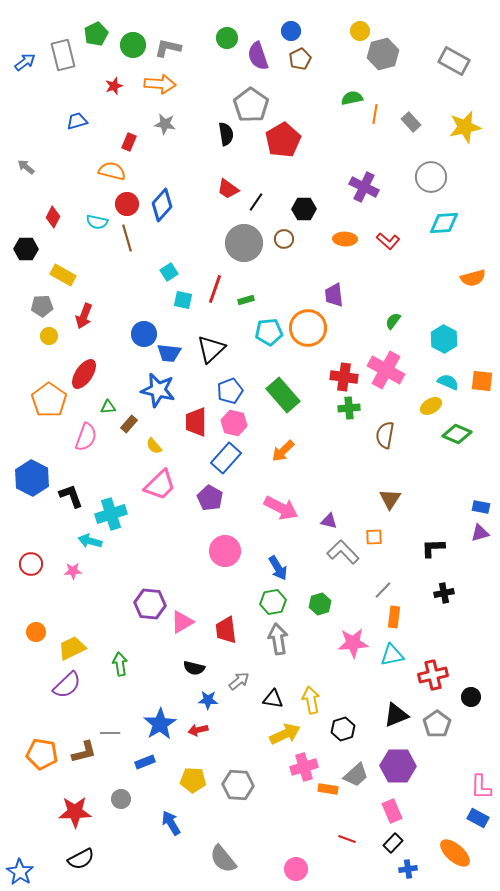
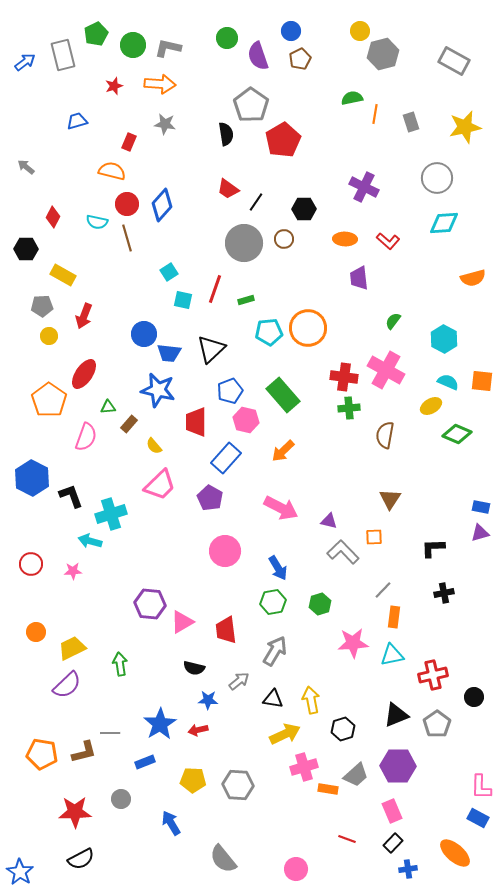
gray rectangle at (411, 122): rotated 24 degrees clockwise
gray circle at (431, 177): moved 6 px right, 1 px down
purple trapezoid at (334, 295): moved 25 px right, 17 px up
pink hexagon at (234, 423): moved 12 px right, 3 px up
gray arrow at (278, 639): moved 3 px left, 12 px down; rotated 40 degrees clockwise
black circle at (471, 697): moved 3 px right
